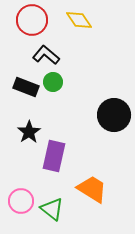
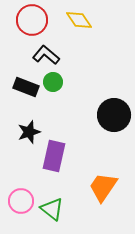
black star: rotated 15 degrees clockwise
orange trapezoid: moved 11 px right, 2 px up; rotated 88 degrees counterclockwise
